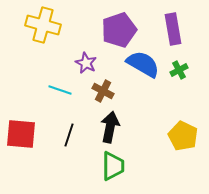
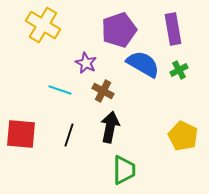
yellow cross: rotated 16 degrees clockwise
green trapezoid: moved 11 px right, 4 px down
